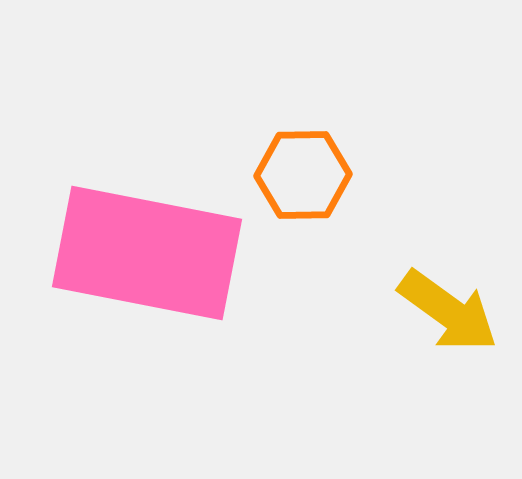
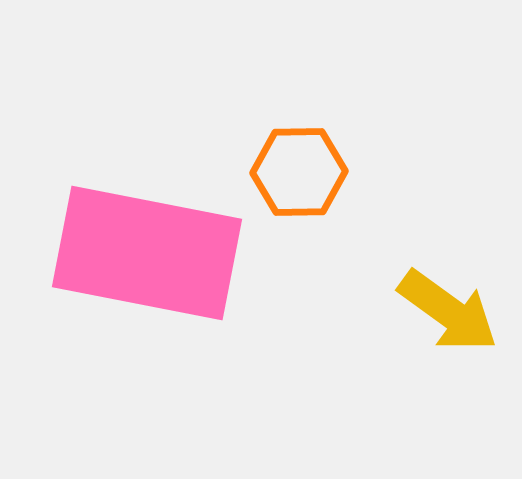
orange hexagon: moved 4 px left, 3 px up
